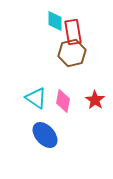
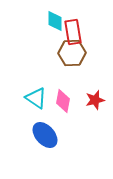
brown hexagon: rotated 12 degrees clockwise
red star: rotated 24 degrees clockwise
